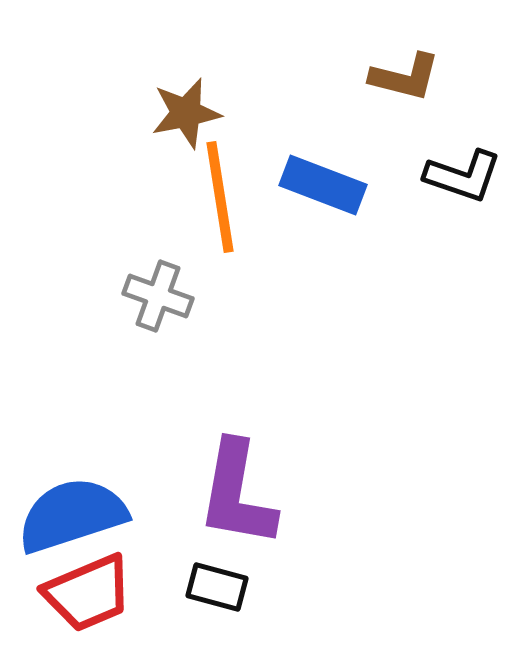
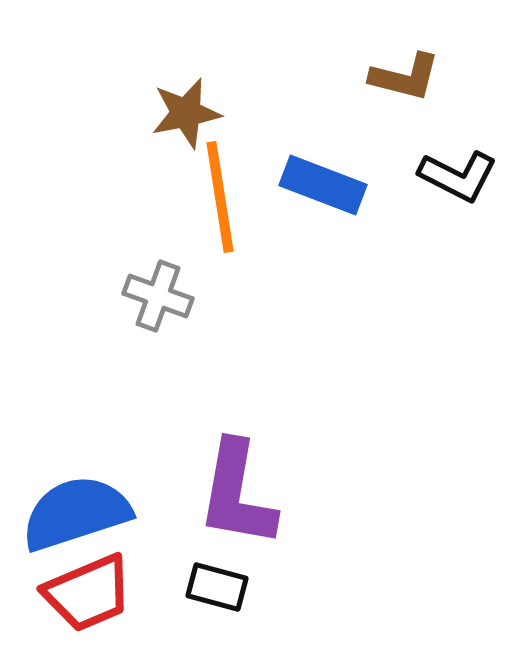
black L-shape: moved 5 px left; rotated 8 degrees clockwise
blue semicircle: moved 4 px right, 2 px up
